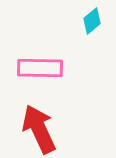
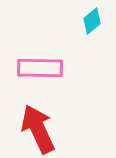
red arrow: moved 1 px left
